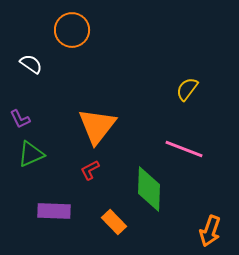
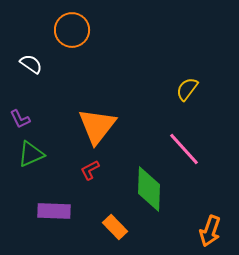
pink line: rotated 27 degrees clockwise
orange rectangle: moved 1 px right, 5 px down
